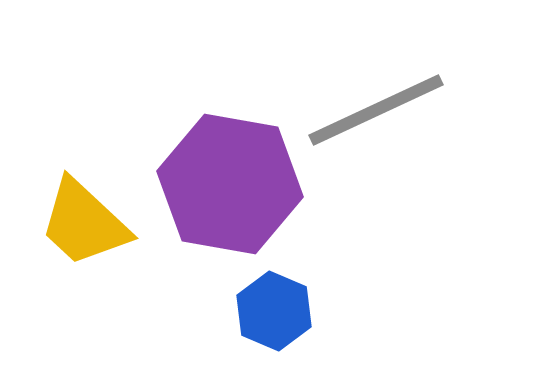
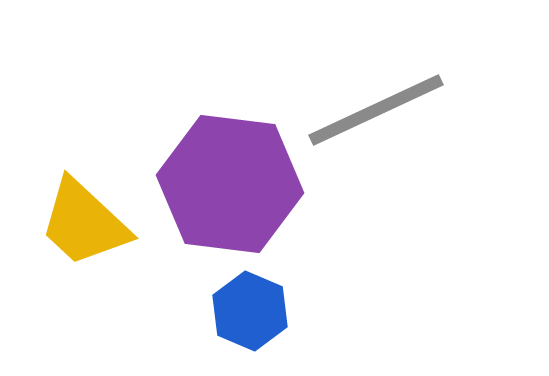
purple hexagon: rotated 3 degrees counterclockwise
blue hexagon: moved 24 px left
